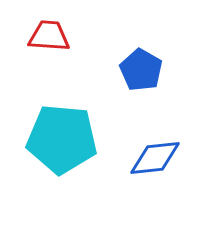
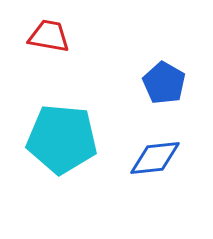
red trapezoid: rotated 6 degrees clockwise
blue pentagon: moved 23 px right, 13 px down
